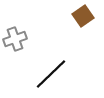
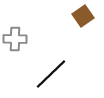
gray cross: rotated 20 degrees clockwise
